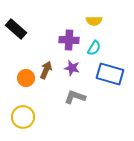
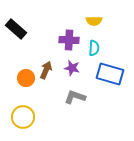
cyan semicircle: rotated 28 degrees counterclockwise
